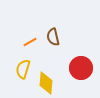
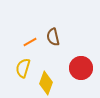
yellow semicircle: moved 1 px up
yellow diamond: rotated 15 degrees clockwise
